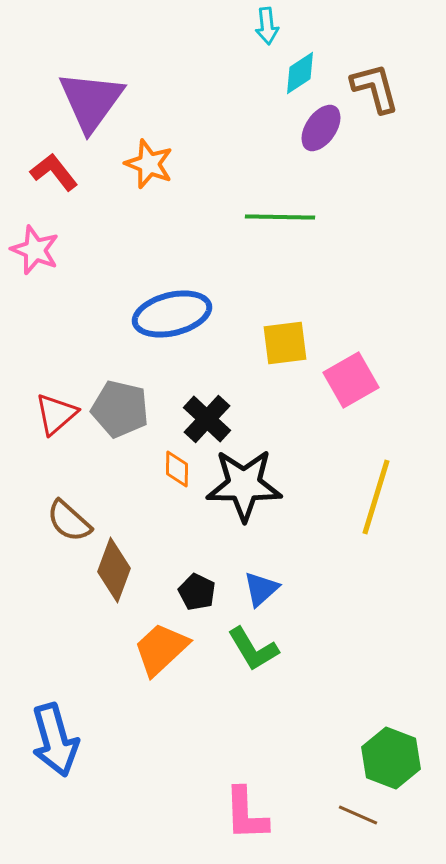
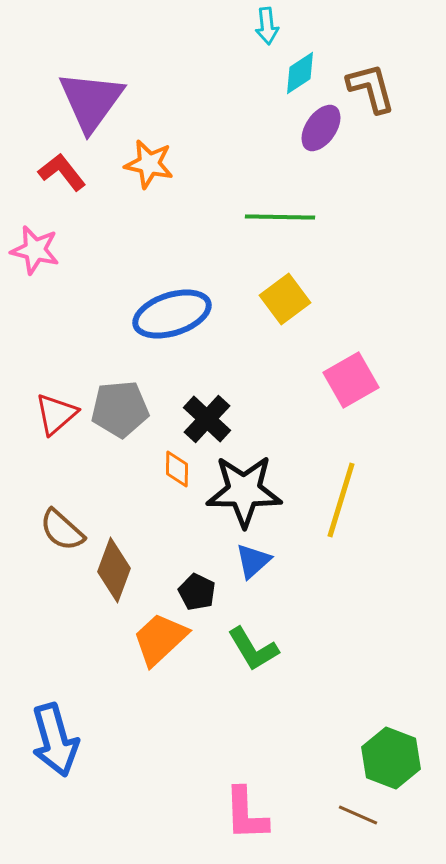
brown L-shape: moved 4 px left
orange star: rotated 9 degrees counterclockwise
red L-shape: moved 8 px right
pink star: rotated 9 degrees counterclockwise
blue ellipse: rotated 4 degrees counterclockwise
yellow square: moved 44 px up; rotated 30 degrees counterclockwise
gray pentagon: rotated 18 degrees counterclockwise
black star: moved 6 px down
yellow line: moved 35 px left, 3 px down
brown semicircle: moved 7 px left, 9 px down
blue triangle: moved 8 px left, 28 px up
orange trapezoid: moved 1 px left, 10 px up
